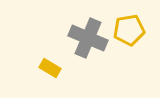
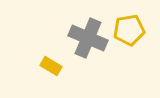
yellow rectangle: moved 1 px right, 2 px up
